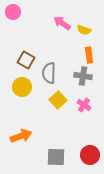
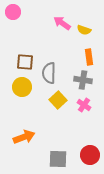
orange rectangle: moved 2 px down
brown square: moved 1 px left, 2 px down; rotated 24 degrees counterclockwise
gray cross: moved 4 px down
orange arrow: moved 3 px right, 1 px down
gray square: moved 2 px right, 2 px down
